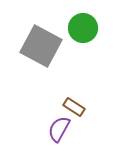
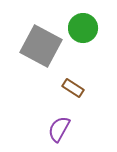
brown rectangle: moved 1 px left, 19 px up
